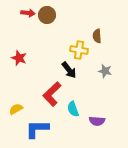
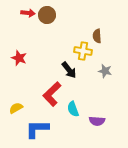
yellow cross: moved 4 px right, 1 px down
yellow semicircle: moved 1 px up
